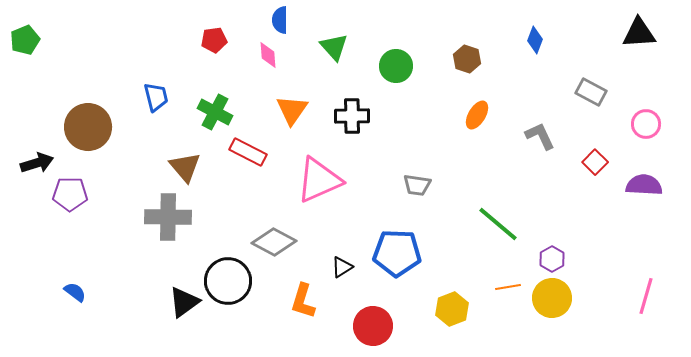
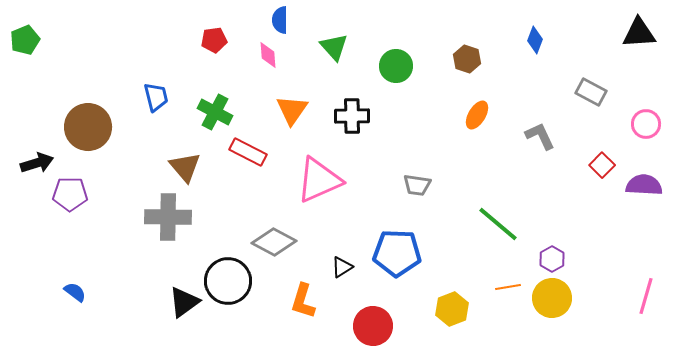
red square at (595, 162): moved 7 px right, 3 px down
